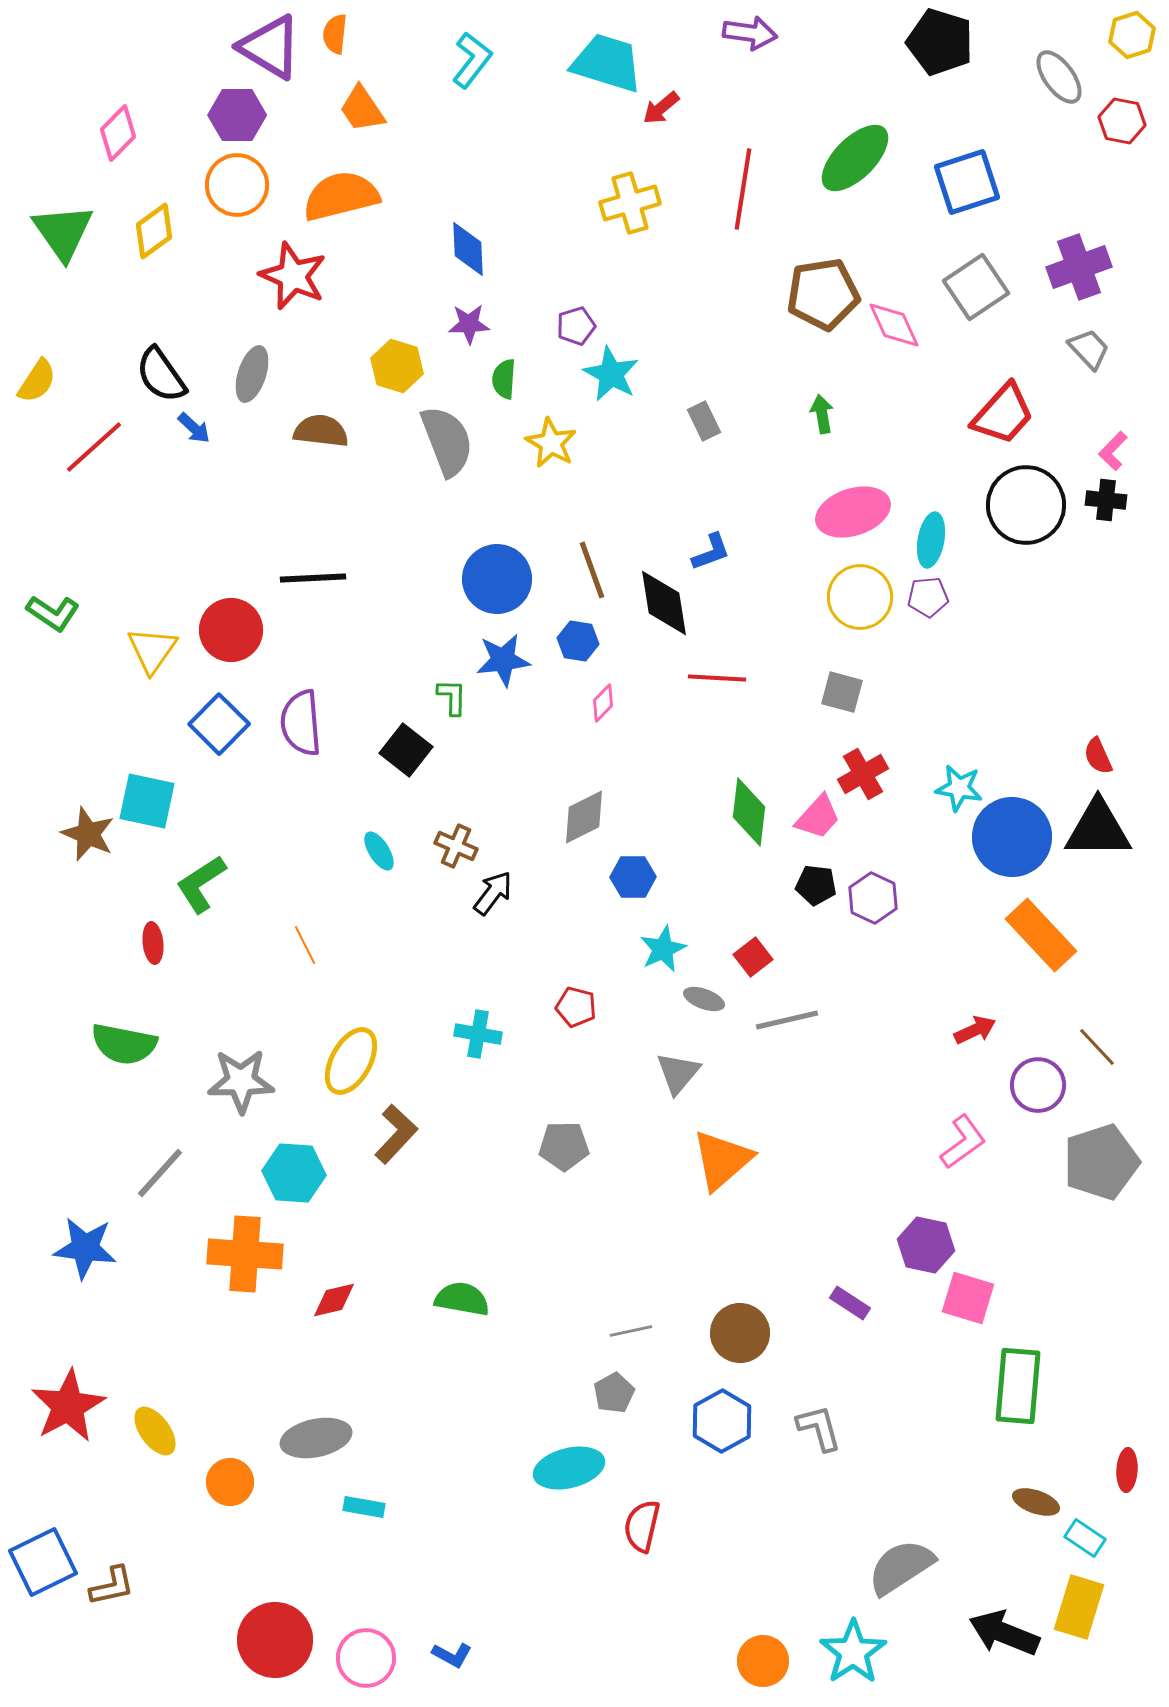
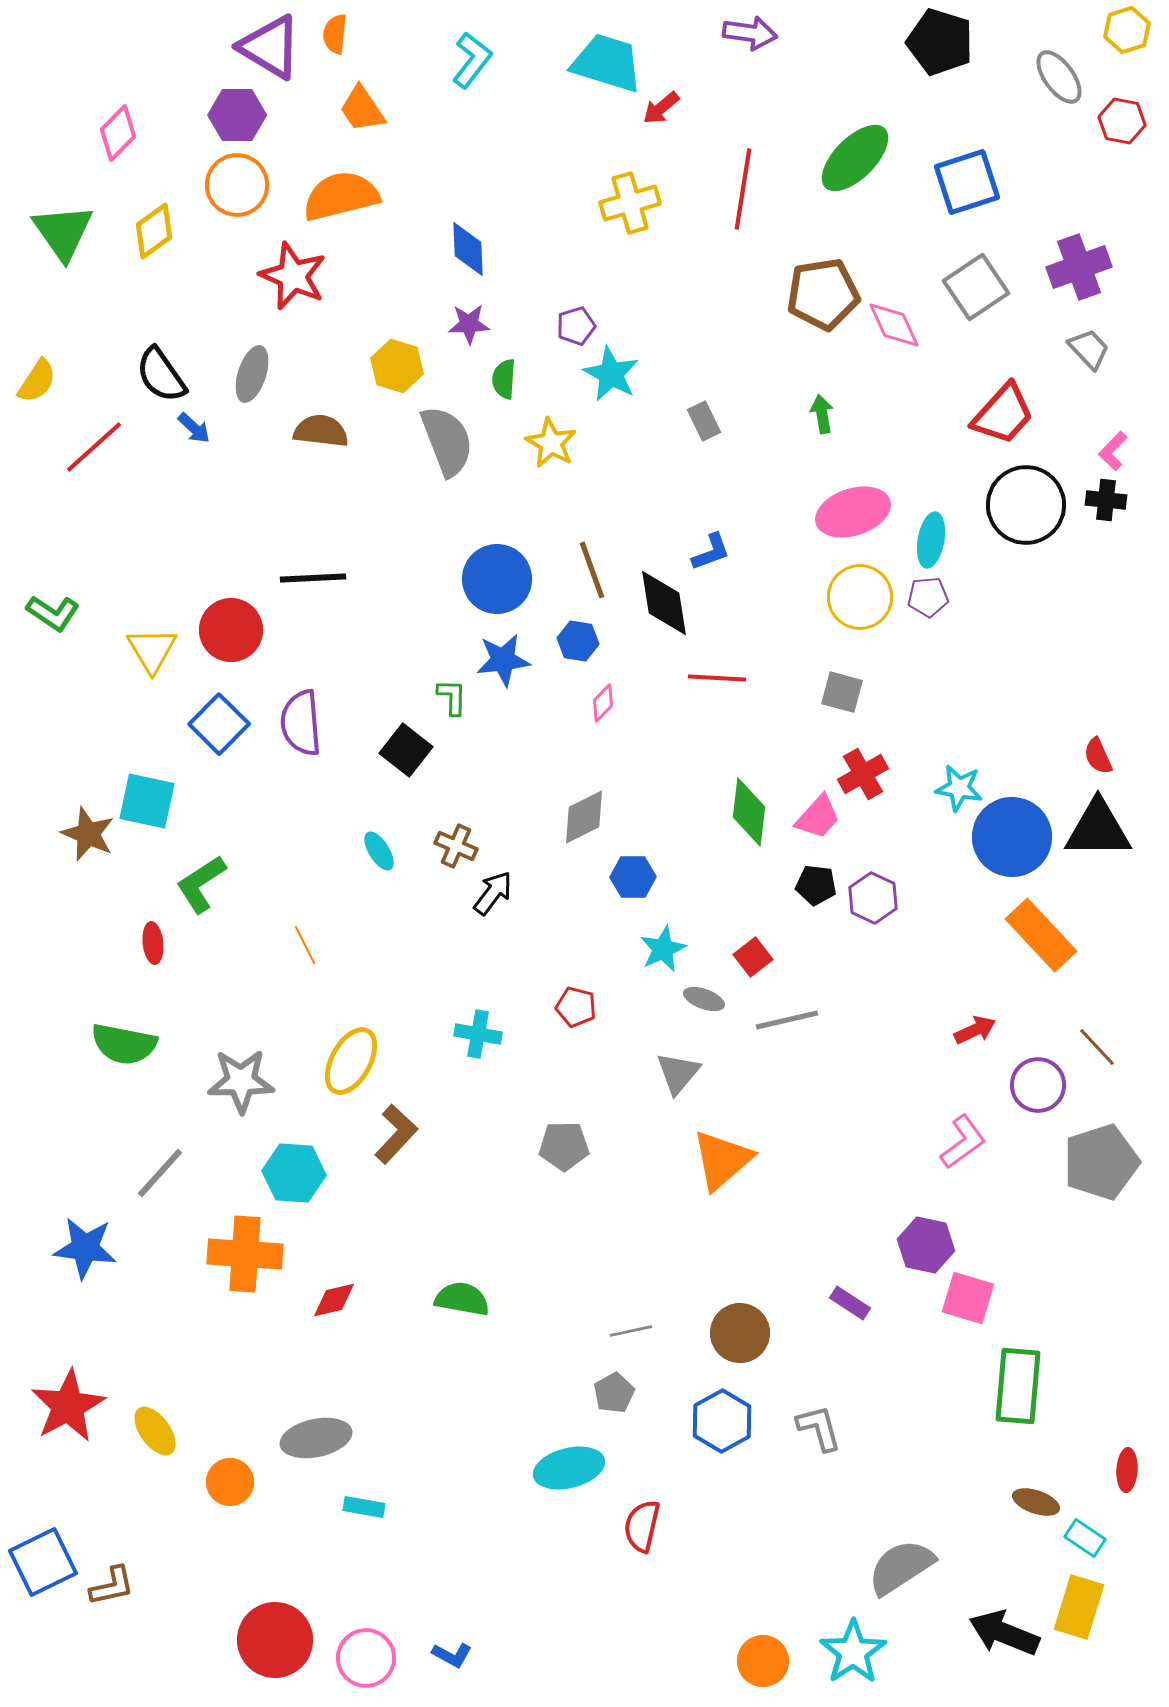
yellow hexagon at (1132, 35): moved 5 px left, 5 px up
yellow triangle at (152, 650): rotated 6 degrees counterclockwise
